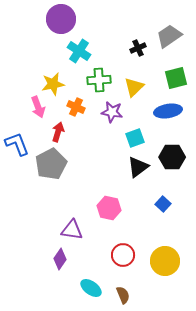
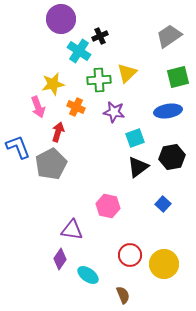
black cross: moved 38 px left, 12 px up
green square: moved 2 px right, 1 px up
yellow triangle: moved 7 px left, 14 px up
purple star: moved 2 px right
blue L-shape: moved 1 px right, 3 px down
black hexagon: rotated 10 degrees counterclockwise
pink hexagon: moved 1 px left, 2 px up
red circle: moved 7 px right
yellow circle: moved 1 px left, 3 px down
cyan ellipse: moved 3 px left, 13 px up
